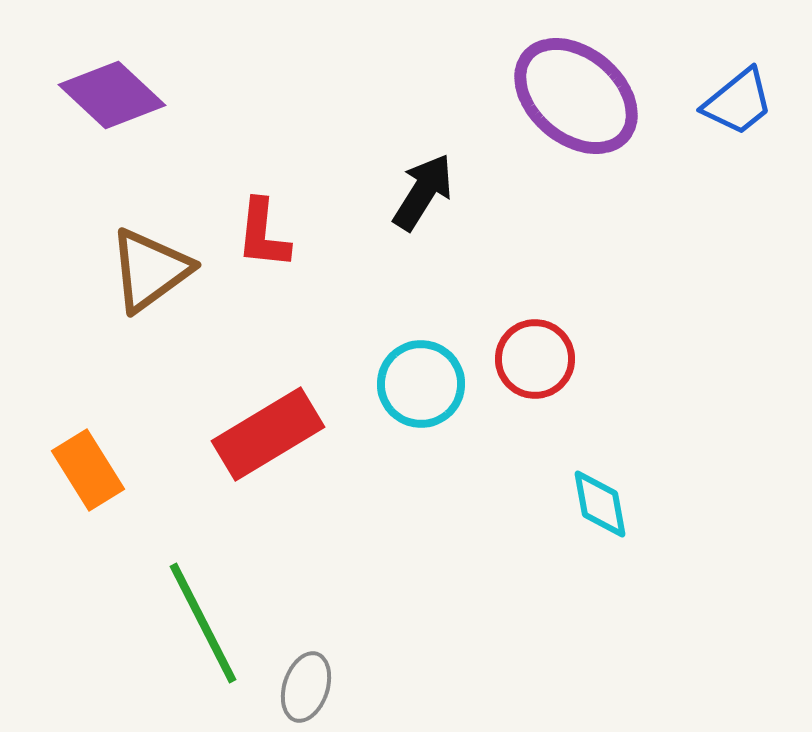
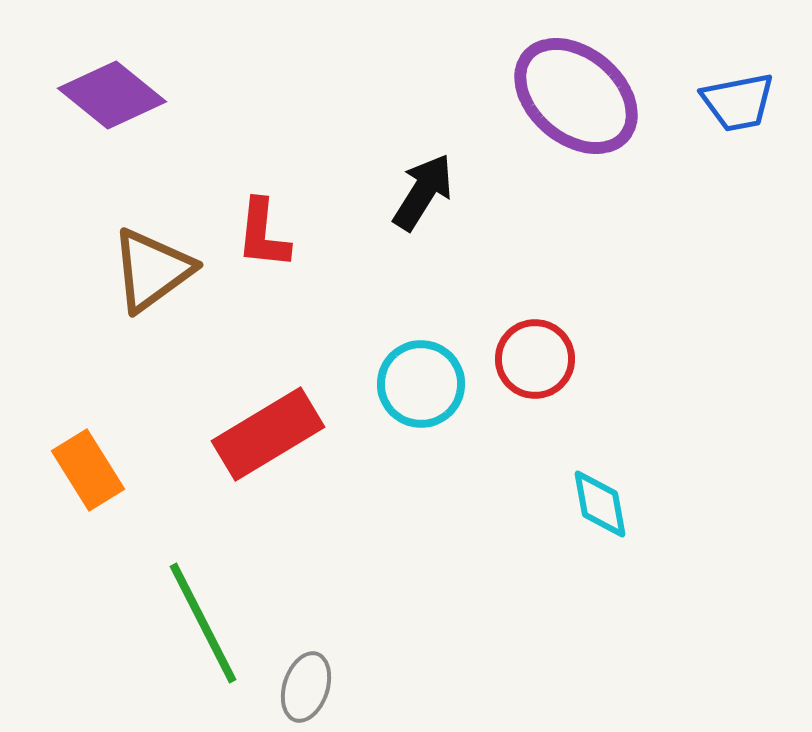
purple diamond: rotated 4 degrees counterclockwise
blue trapezoid: rotated 28 degrees clockwise
brown triangle: moved 2 px right
